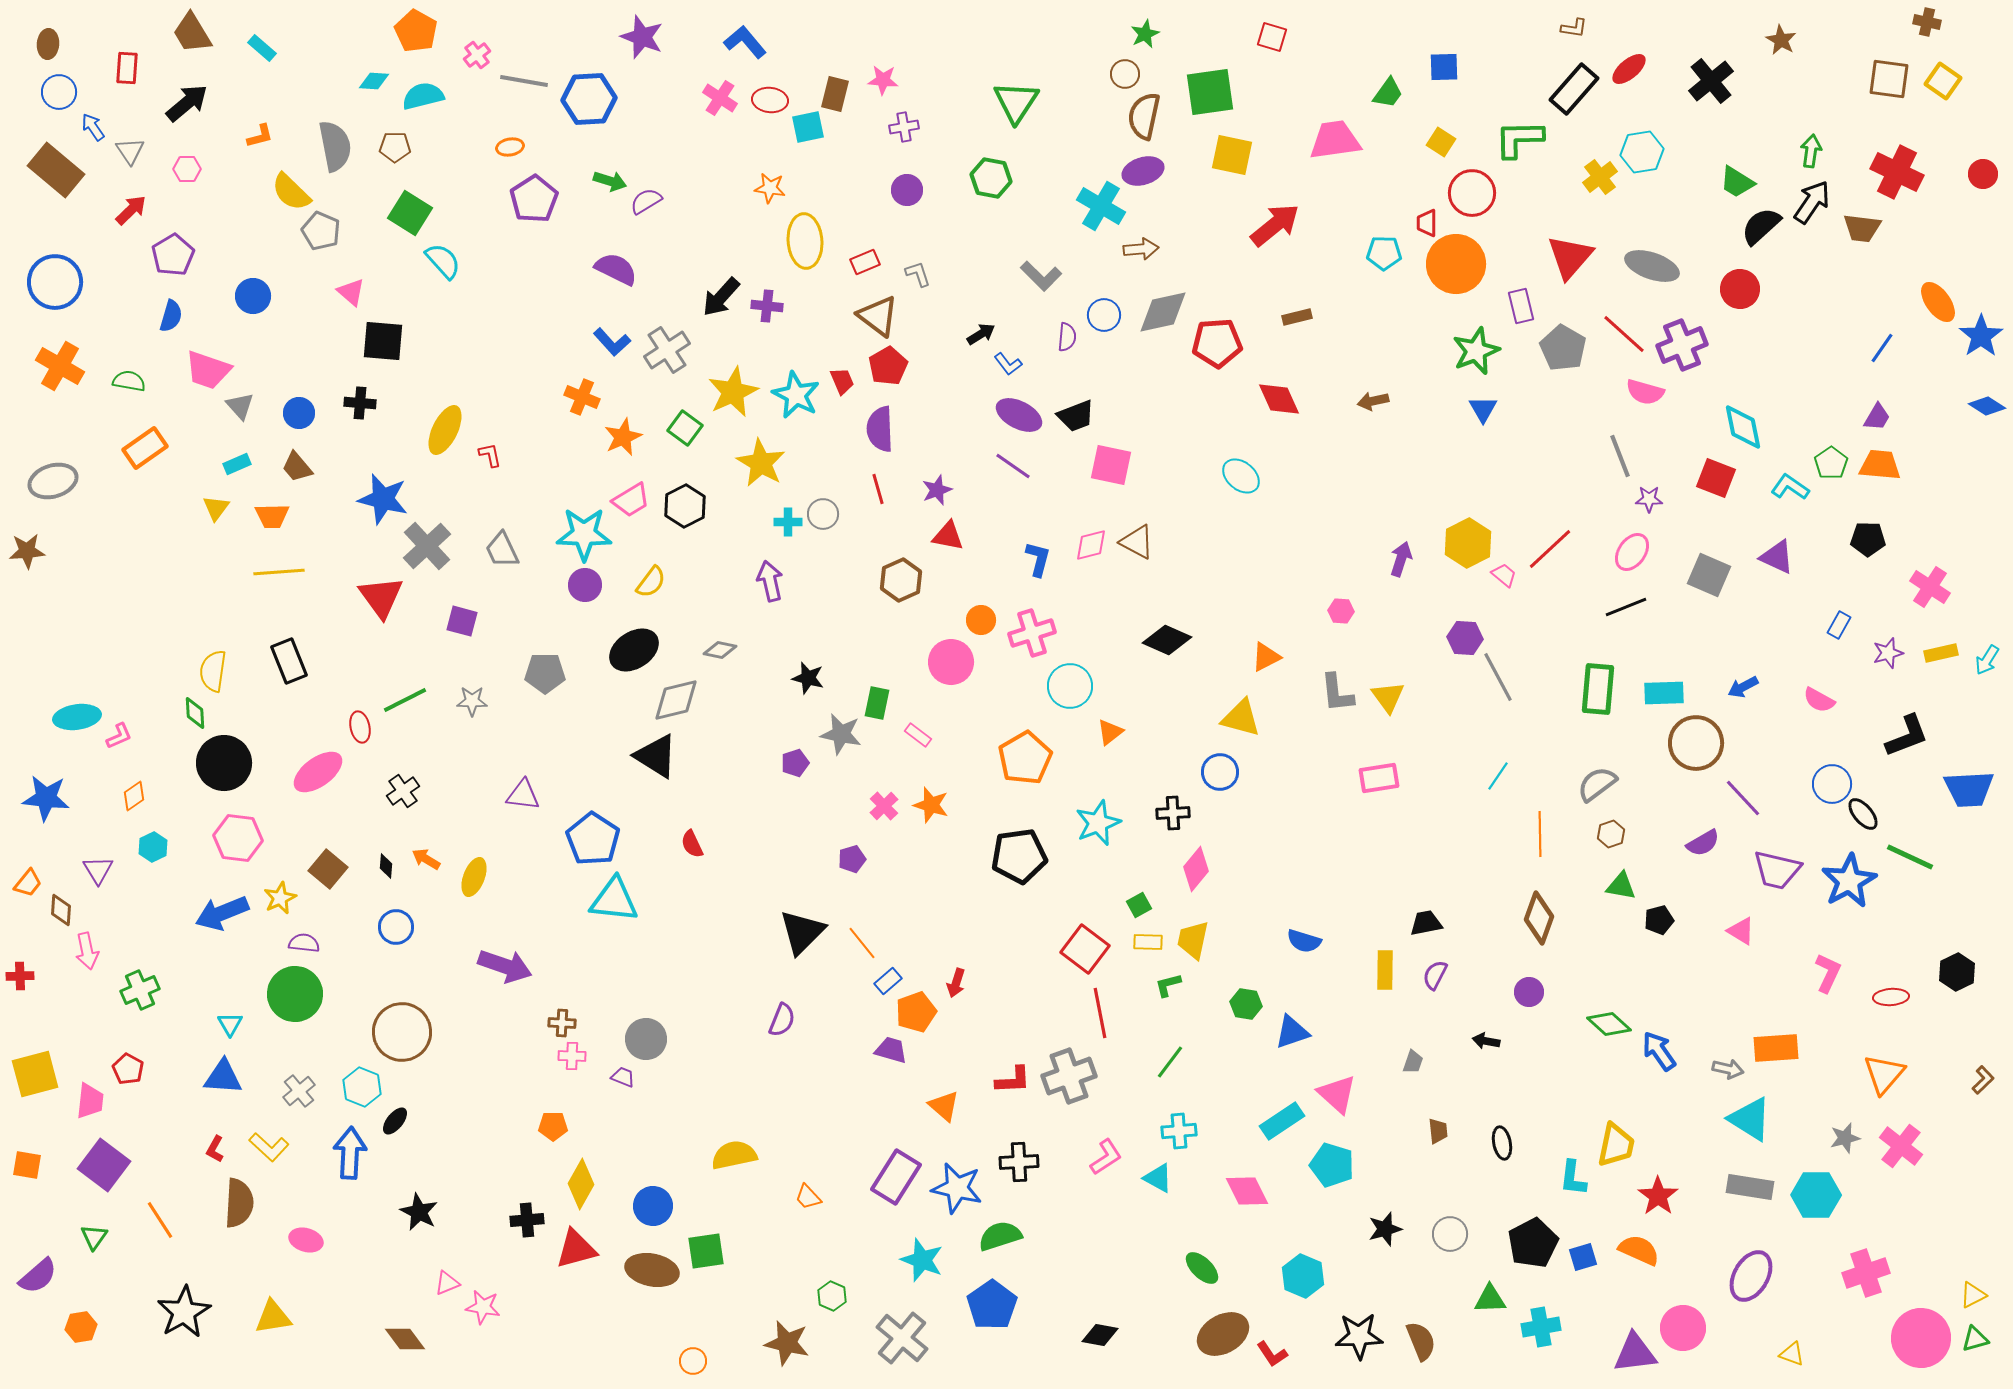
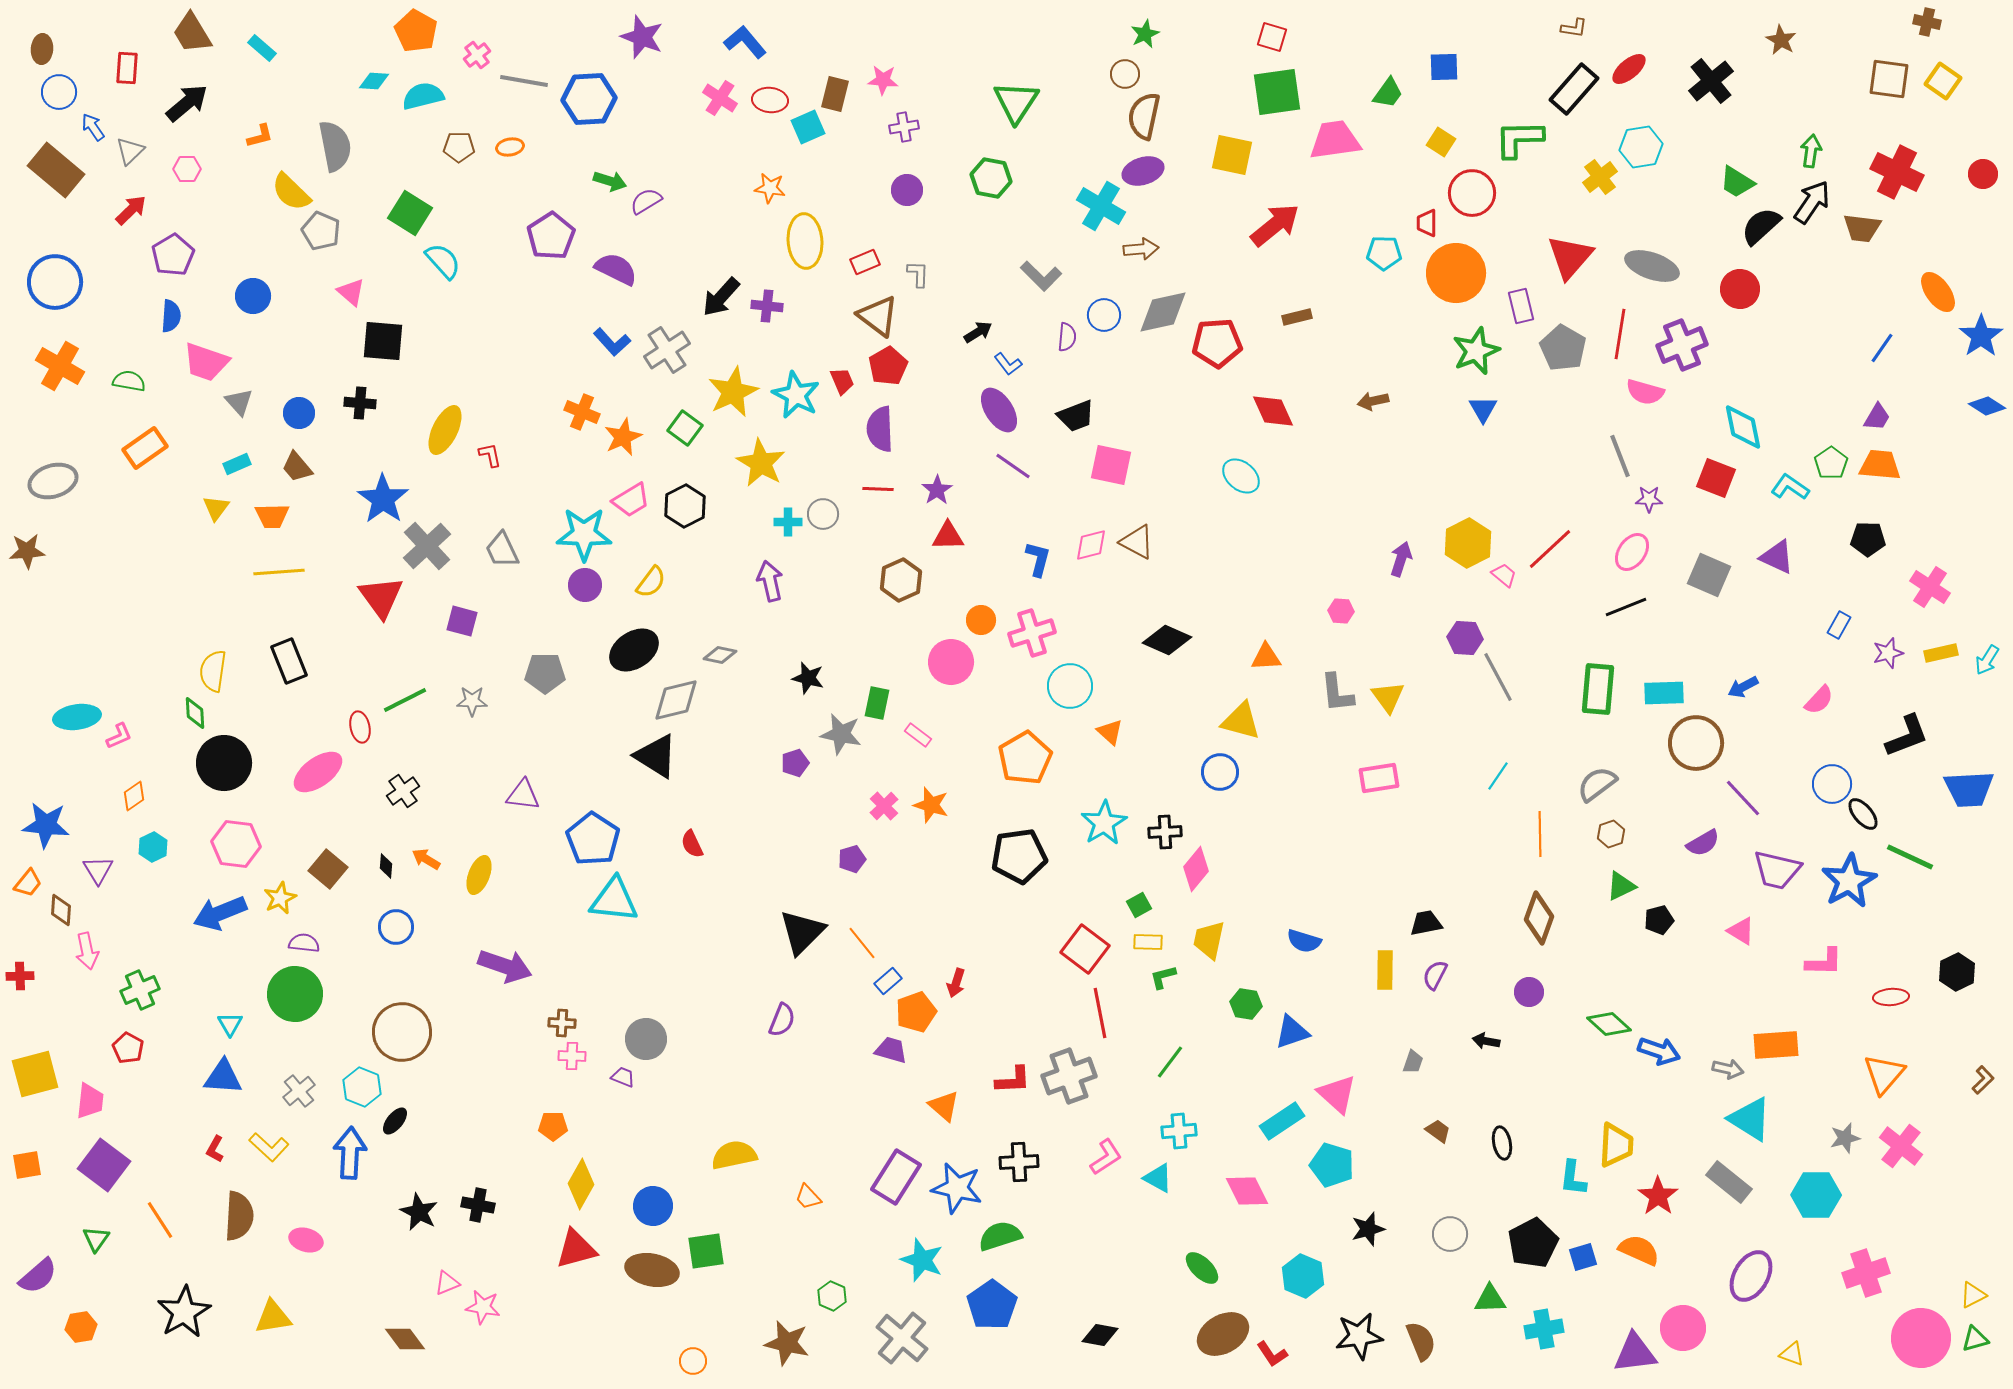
brown ellipse at (48, 44): moved 6 px left, 5 px down
green square at (1210, 92): moved 67 px right
cyan square at (808, 127): rotated 12 degrees counterclockwise
brown pentagon at (395, 147): moved 64 px right
gray triangle at (130, 151): rotated 20 degrees clockwise
cyan hexagon at (1642, 152): moved 1 px left, 5 px up
purple pentagon at (534, 199): moved 17 px right, 37 px down
orange circle at (1456, 264): moved 9 px down
gray L-shape at (918, 274): rotated 20 degrees clockwise
orange ellipse at (1938, 302): moved 10 px up
blue semicircle at (171, 316): rotated 12 degrees counterclockwise
black arrow at (981, 334): moved 3 px left, 2 px up
red line at (1624, 334): moved 4 px left; rotated 57 degrees clockwise
pink trapezoid at (208, 370): moved 2 px left, 8 px up
orange cross at (582, 397): moved 15 px down
red diamond at (1279, 399): moved 6 px left, 12 px down
gray triangle at (240, 406): moved 1 px left, 4 px up
purple ellipse at (1019, 415): moved 20 px left, 5 px up; rotated 30 degrees clockwise
red line at (878, 489): rotated 72 degrees counterclockwise
purple star at (937, 490): rotated 12 degrees counterclockwise
blue star at (383, 499): rotated 21 degrees clockwise
red triangle at (948, 536): rotated 12 degrees counterclockwise
gray diamond at (720, 650): moved 5 px down
orange triangle at (1266, 657): rotated 24 degrees clockwise
pink semicircle at (1819, 700): rotated 76 degrees counterclockwise
yellow triangle at (1241, 718): moved 3 px down
orange triangle at (1110, 732): rotated 40 degrees counterclockwise
blue star at (46, 798): moved 27 px down
black cross at (1173, 813): moved 8 px left, 19 px down
cyan star at (1098, 823): moved 6 px right; rotated 9 degrees counterclockwise
pink hexagon at (238, 838): moved 2 px left, 6 px down
yellow ellipse at (474, 877): moved 5 px right, 2 px up
green triangle at (1621, 886): rotated 36 degrees counterclockwise
blue arrow at (222, 913): moved 2 px left
yellow trapezoid at (1193, 940): moved 16 px right
pink L-shape at (1828, 973): moved 4 px left, 11 px up; rotated 66 degrees clockwise
green L-shape at (1168, 985): moved 5 px left, 8 px up
orange rectangle at (1776, 1048): moved 3 px up
blue arrow at (1659, 1051): rotated 144 degrees clockwise
red pentagon at (128, 1069): moved 21 px up
brown trapezoid at (1438, 1131): rotated 48 degrees counterclockwise
yellow trapezoid at (1616, 1145): rotated 9 degrees counterclockwise
orange square at (27, 1165): rotated 20 degrees counterclockwise
gray rectangle at (1750, 1187): moved 21 px left, 5 px up; rotated 30 degrees clockwise
brown semicircle at (239, 1203): moved 13 px down
black cross at (527, 1220): moved 49 px left, 15 px up; rotated 16 degrees clockwise
black star at (1385, 1229): moved 17 px left
green triangle at (94, 1237): moved 2 px right, 2 px down
cyan cross at (1541, 1327): moved 3 px right, 2 px down
black star at (1359, 1336): rotated 6 degrees counterclockwise
